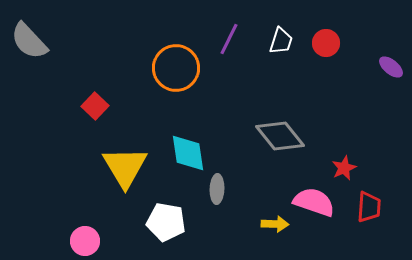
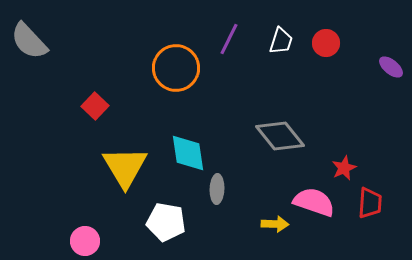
red trapezoid: moved 1 px right, 4 px up
